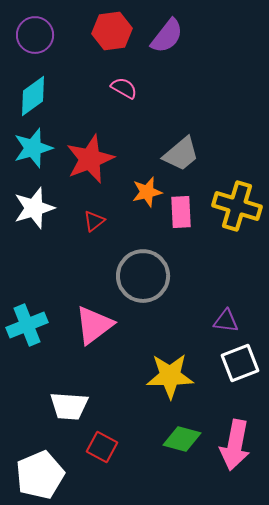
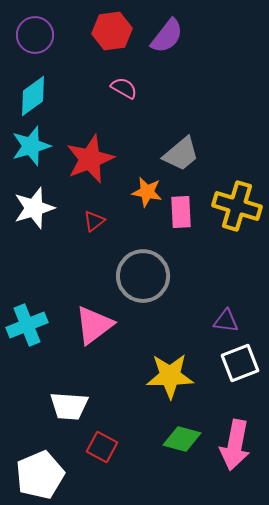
cyan star: moved 2 px left, 2 px up
orange star: rotated 24 degrees clockwise
